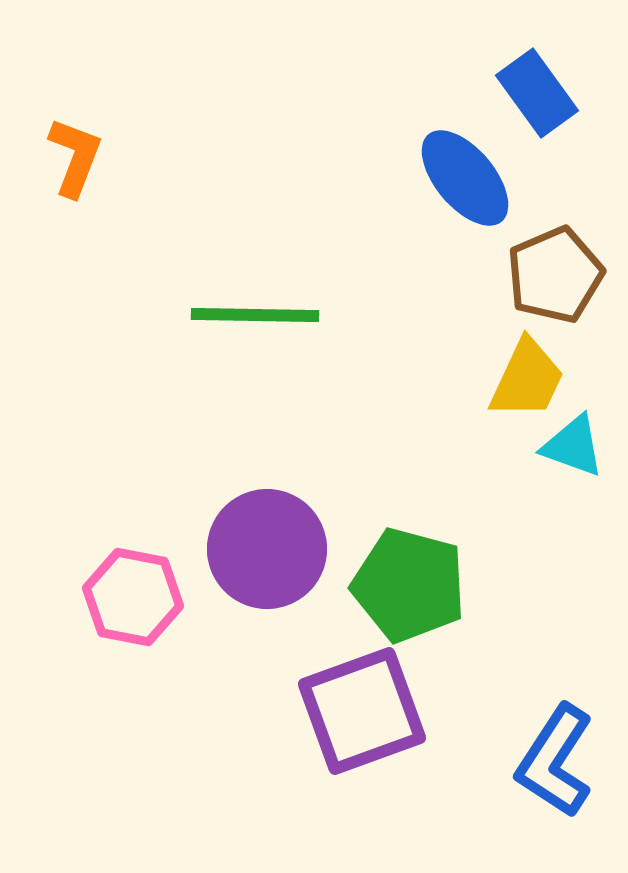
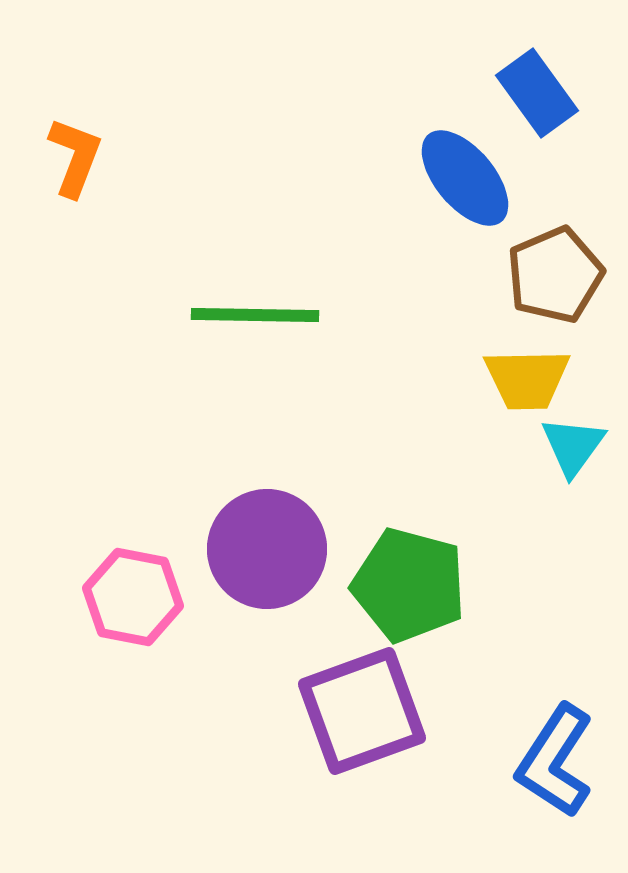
yellow trapezoid: rotated 64 degrees clockwise
cyan triangle: rotated 46 degrees clockwise
